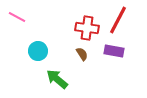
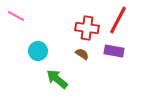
pink line: moved 1 px left, 1 px up
brown semicircle: rotated 24 degrees counterclockwise
